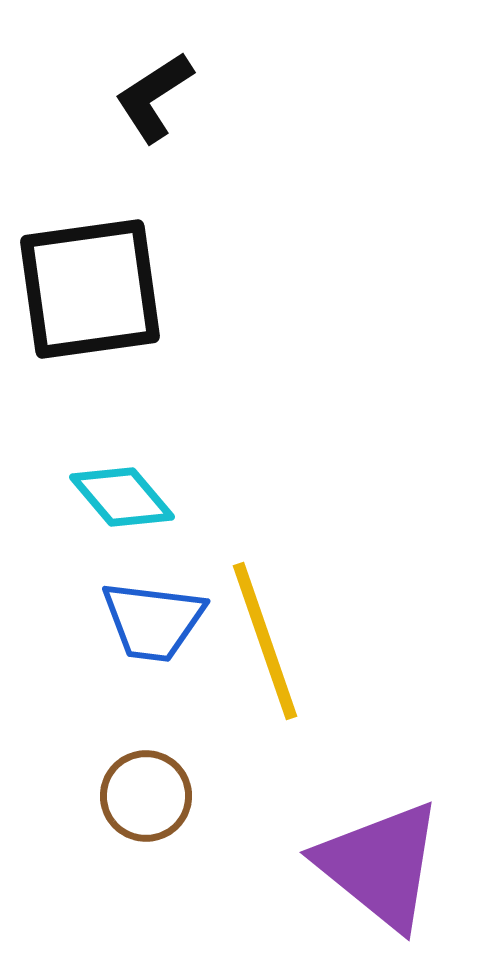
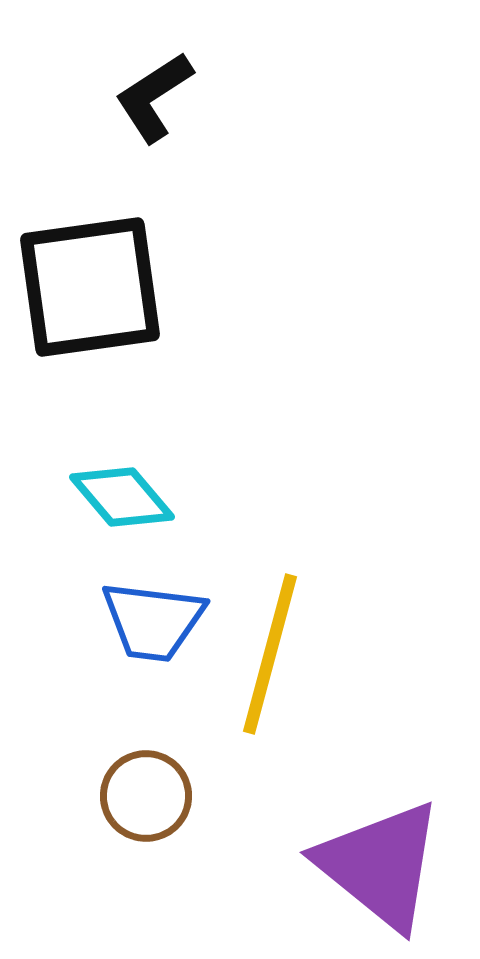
black square: moved 2 px up
yellow line: moved 5 px right, 13 px down; rotated 34 degrees clockwise
